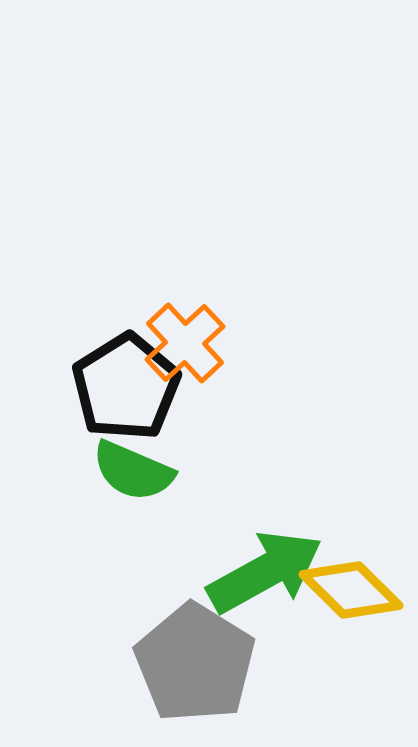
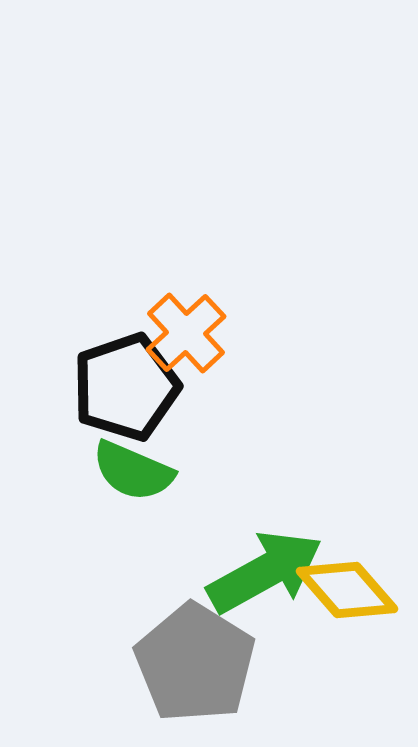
orange cross: moved 1 px right, 10 px up
black pentagon: rotated 13 degrees clockwise
yellow diamond: moved 4 px left; rotated 4 degrees clockwise
